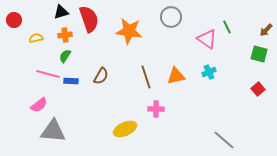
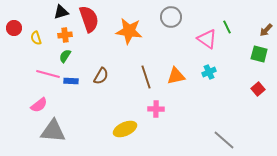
red circle: moved 8 px down
yellow semicircle: rotated 96 degrees counterclockwise
